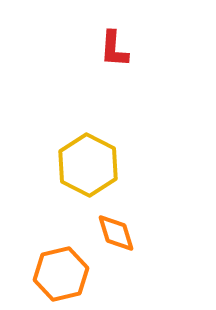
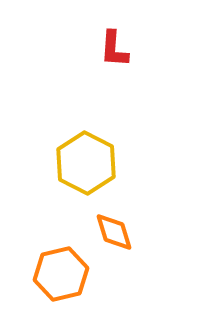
yellow hexagon: moved 2 px left, 2 px up
orange diamond: moved 2 px left, 1 px up
